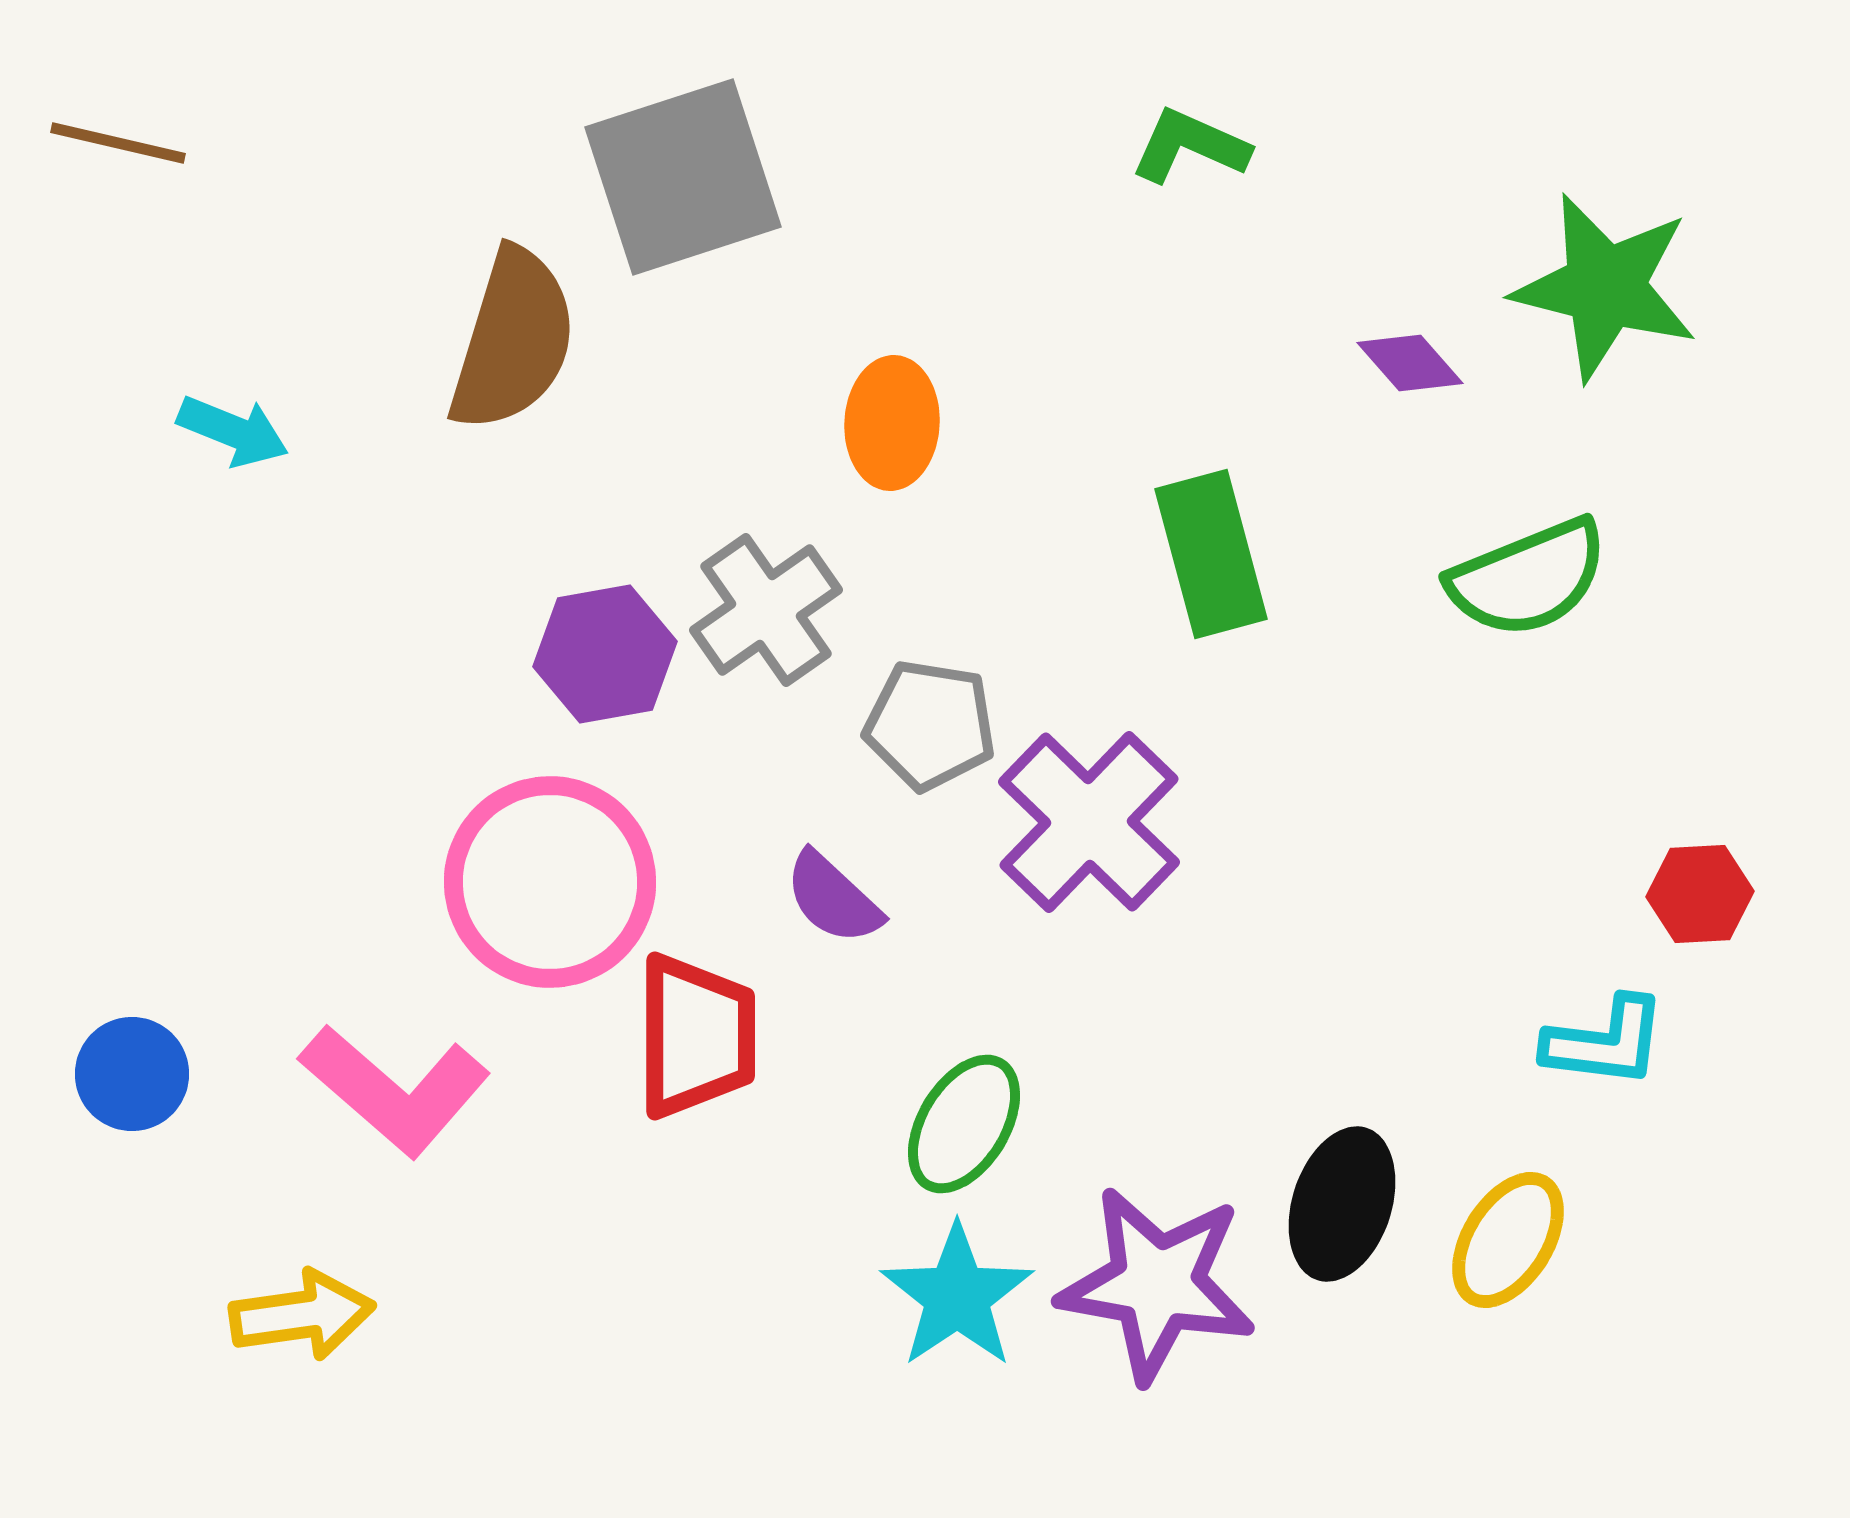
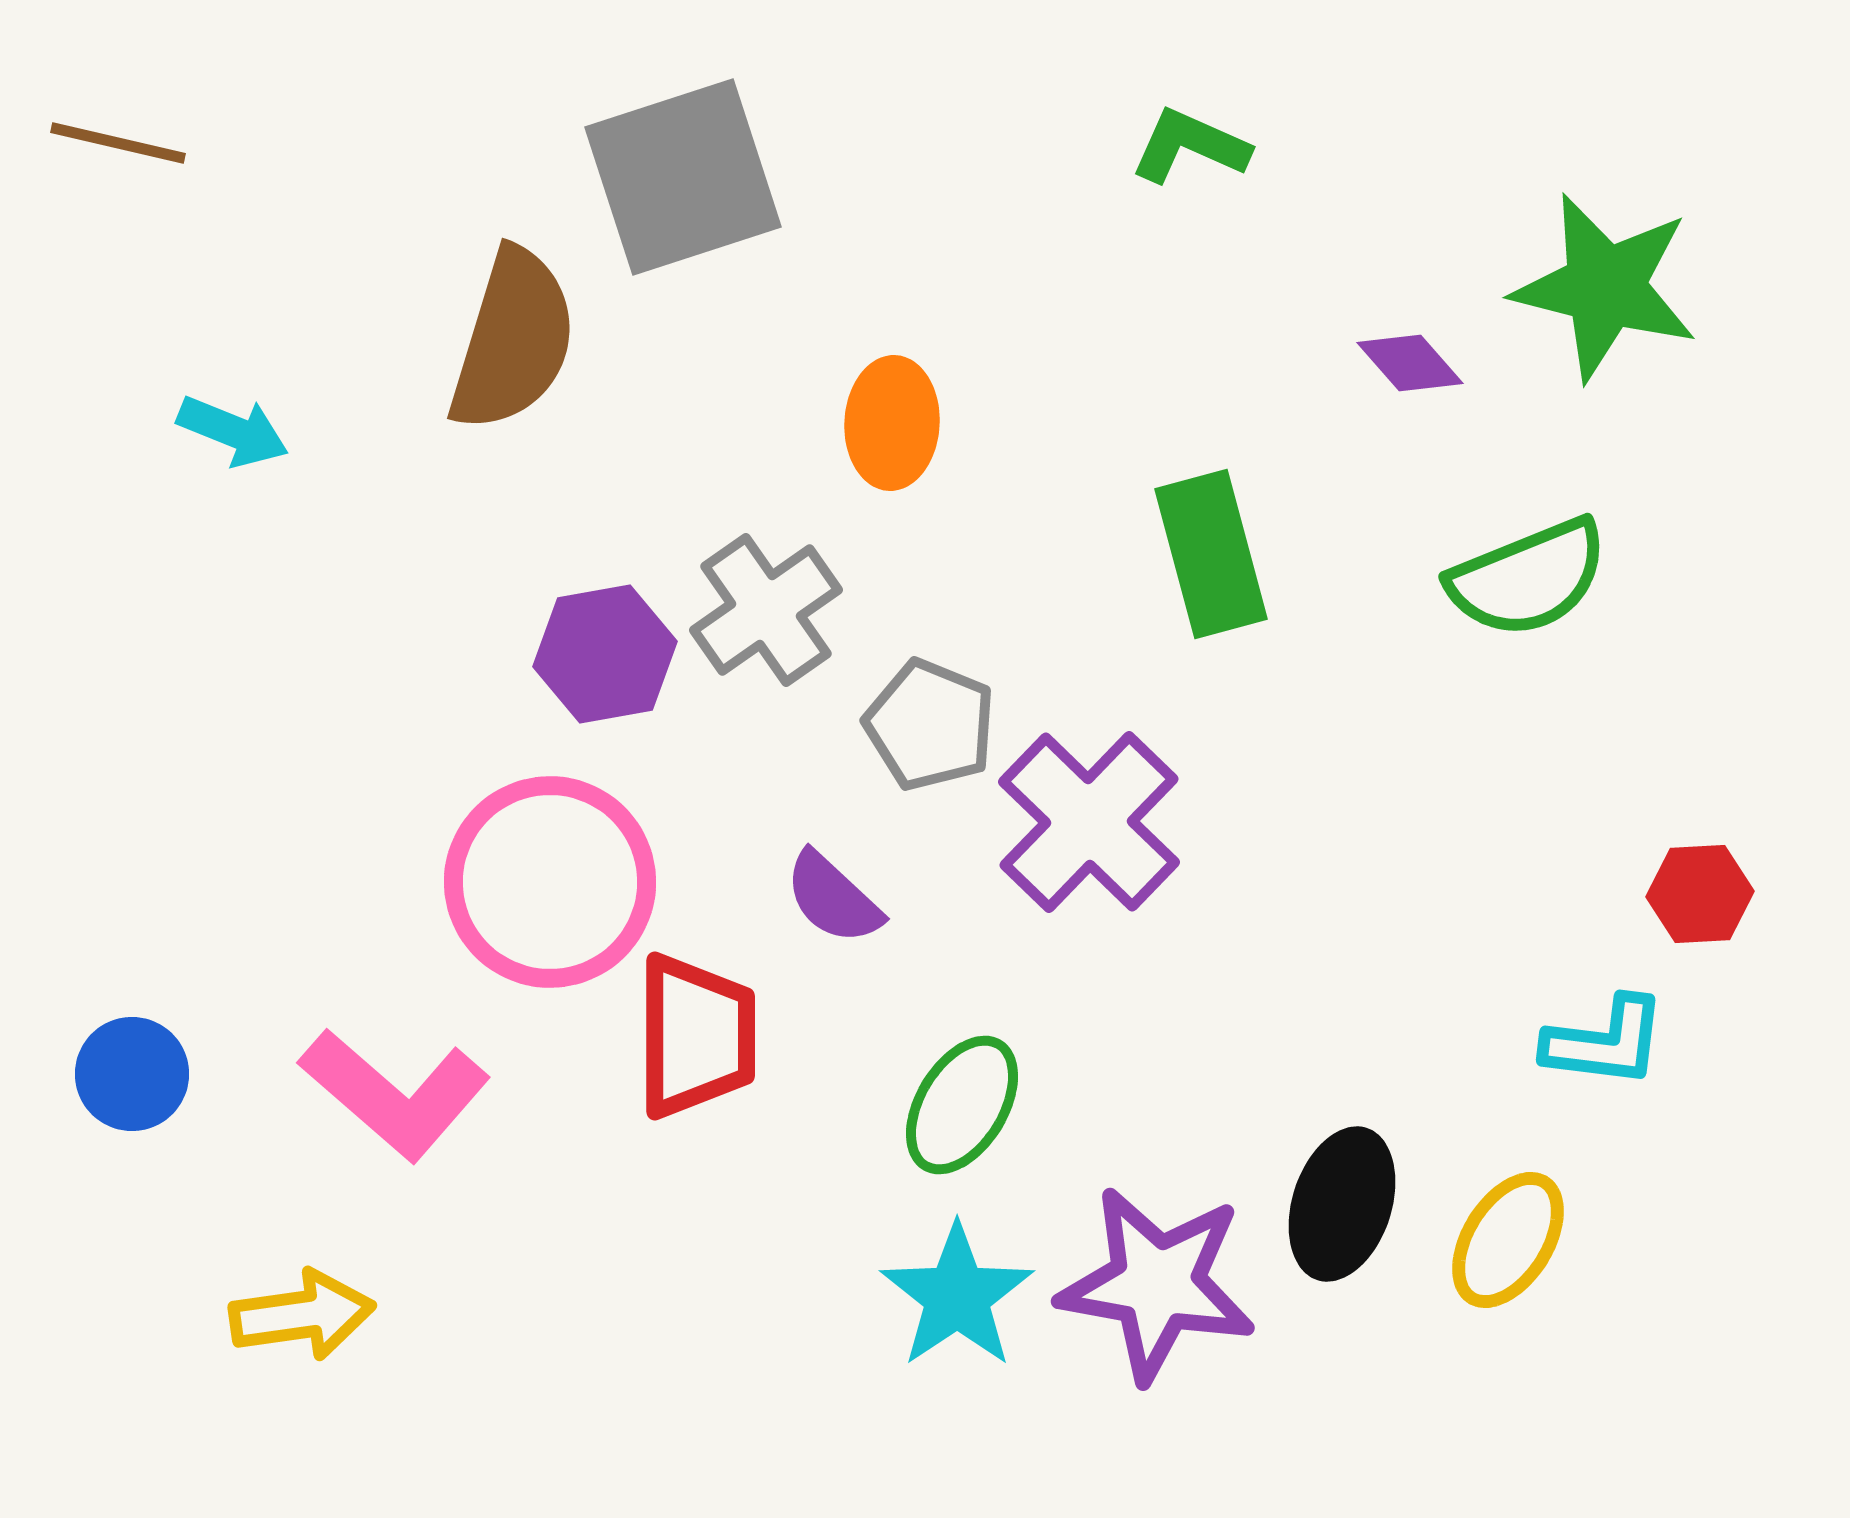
gray pentagon: rotated 13 degrees clockwise
pink L-shape: moved 4 px down
green ellipse: moved 2 px left, 19 px up
